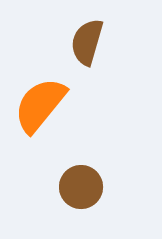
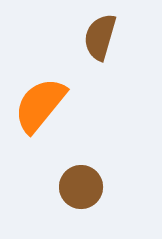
brown semicircle: moved 13 px right, 5 px up
